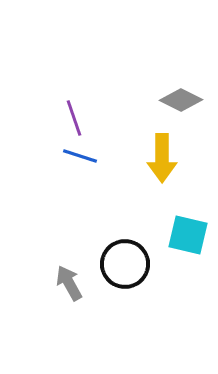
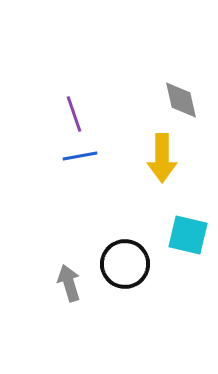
gray diamond: rotated 51 degrees clockwise
purple line: moved 4 px up
blue line: rotated 28 degrees counterclockwise
gray arrow: rotated 12 degrees clockwise
